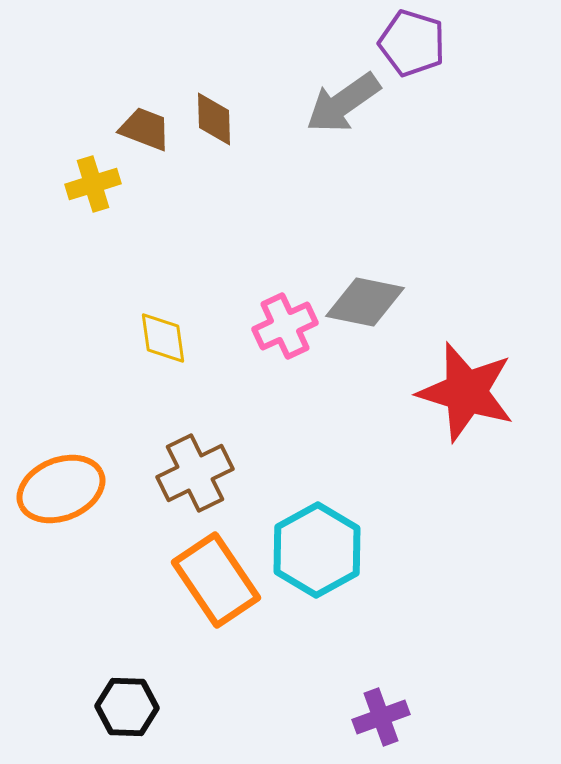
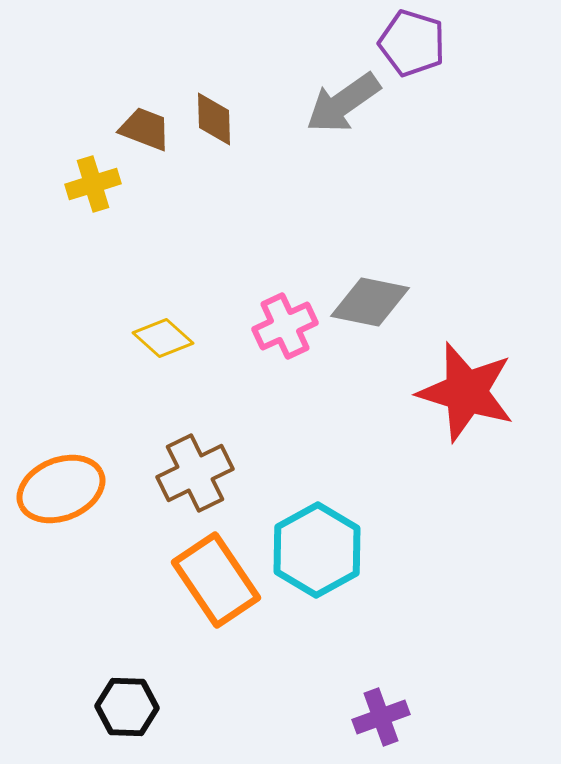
gray diamond: moved 5 px right
yellow diamond: rotated 40 degrees counterclockwise
